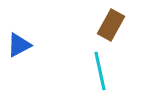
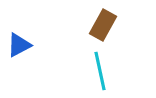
brown rectangle: moved 8 px left
